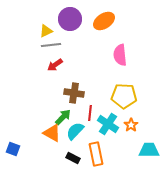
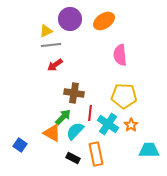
blue square: moved 7 px right, 4 px up; rotated 16 degrees clockwise
